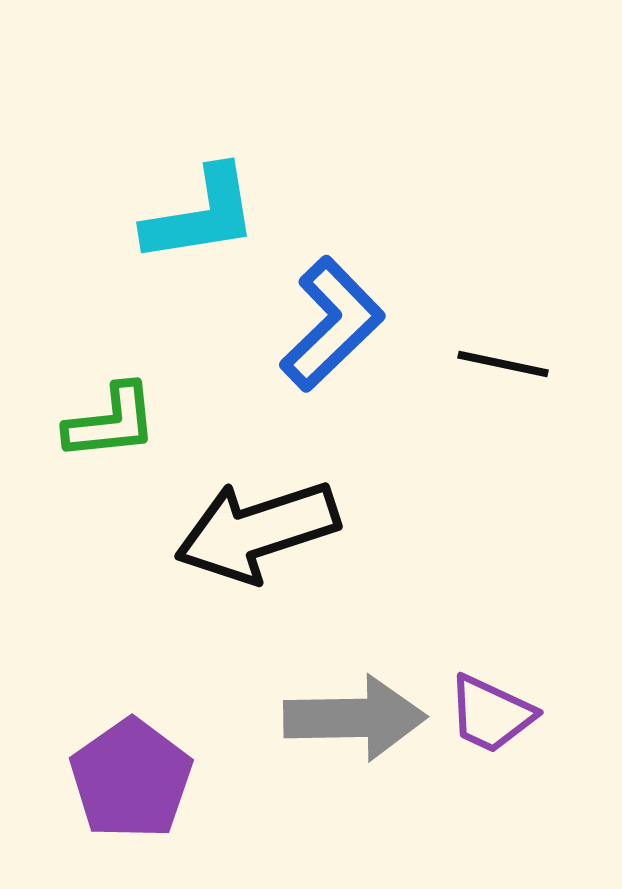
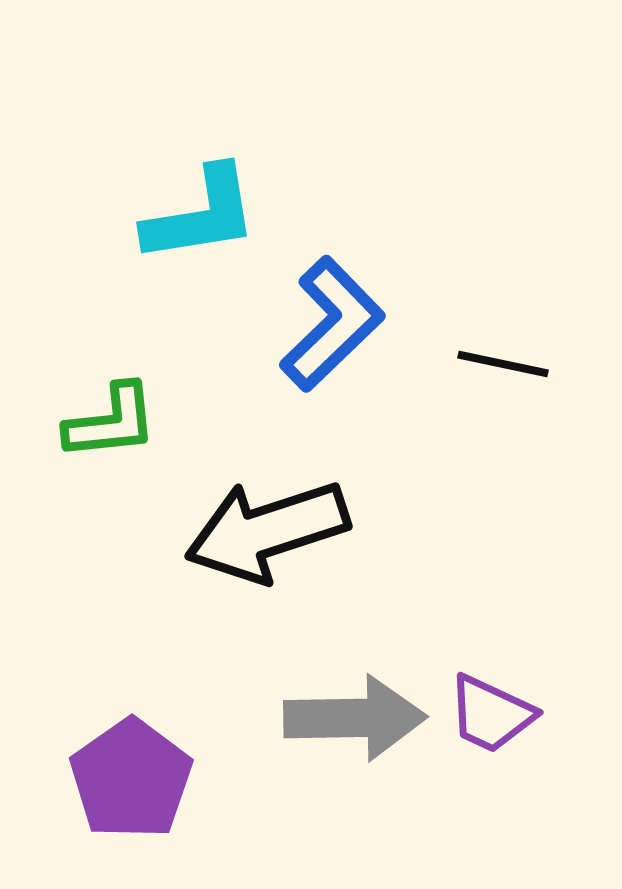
black arrow: moved 10 px right
